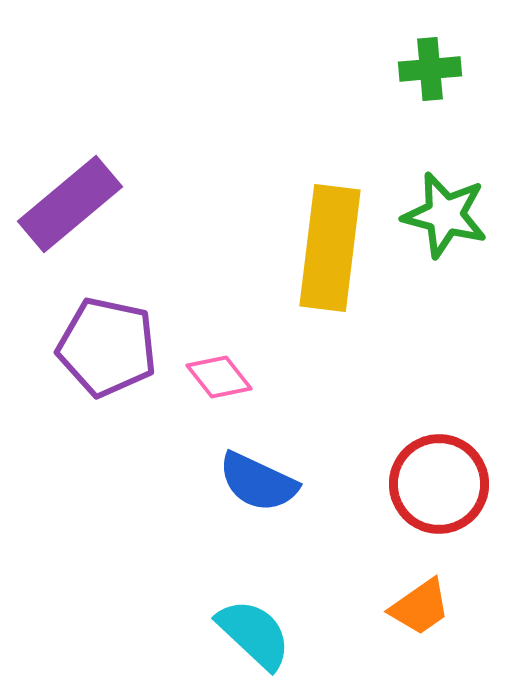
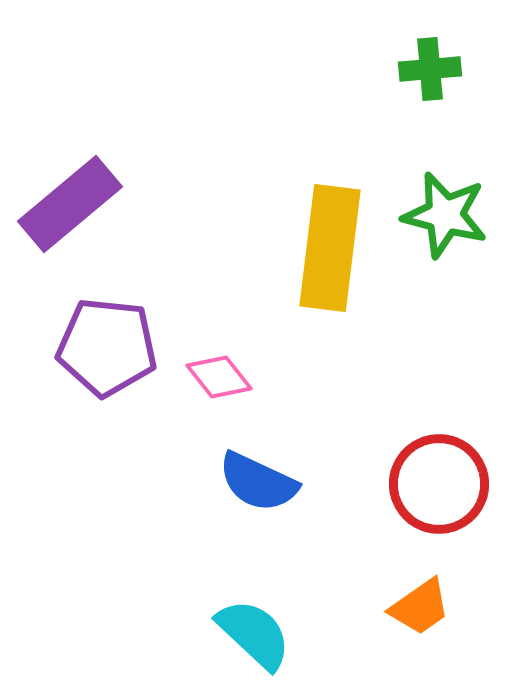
purple pentagon: rotated 6 degrees counterclockwise
